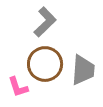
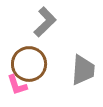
brown circle: moved 16 px left
pink L-shape: moved 1 px left, 2 px up
